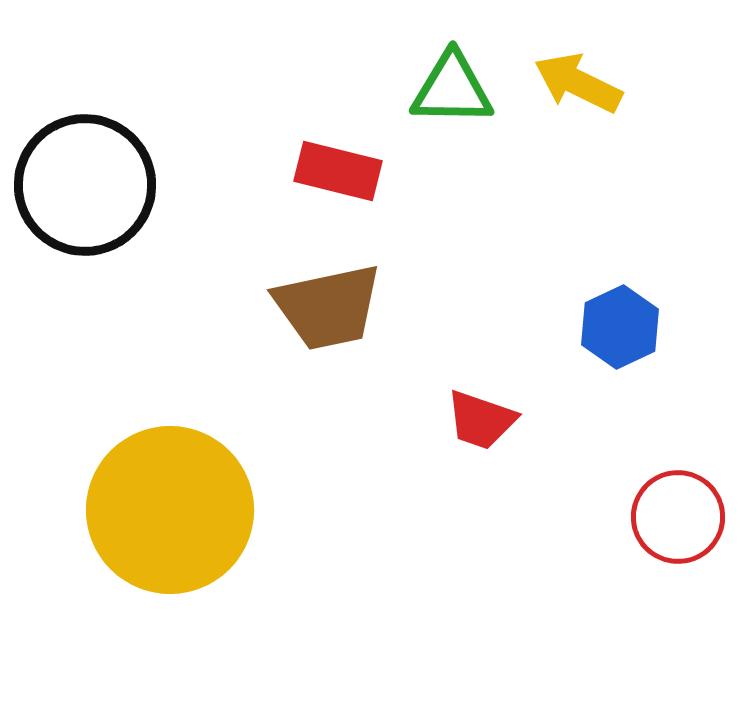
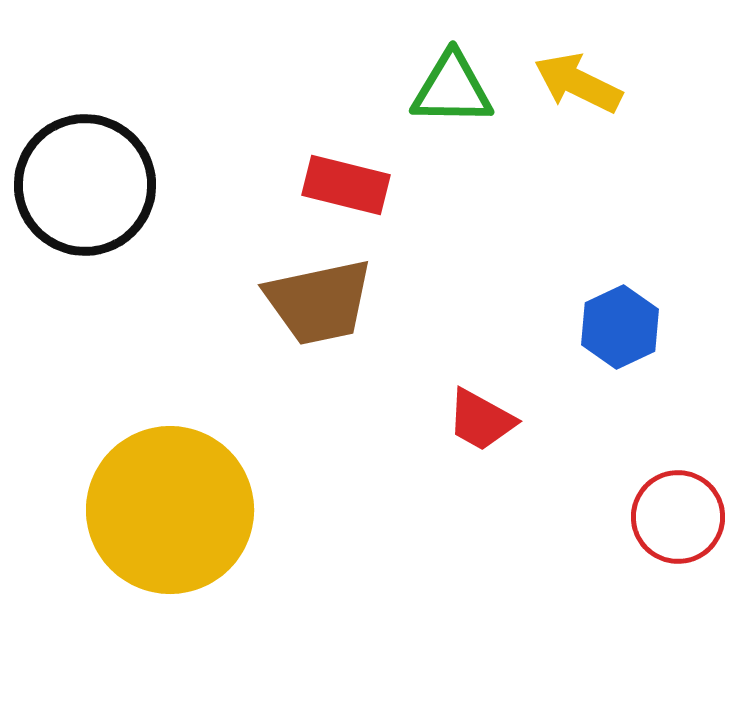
red rectangle: moved 8 px right, 14 px down
brown trapezoid: moved 9 px left, 5 px up
red trapezoid: rotated 10 degrees clockwise
